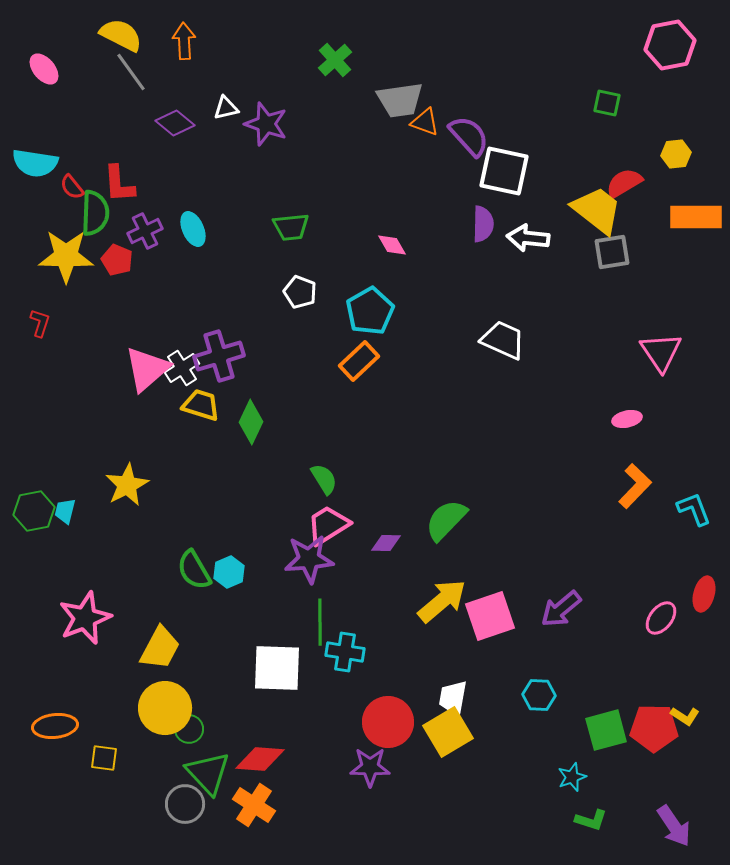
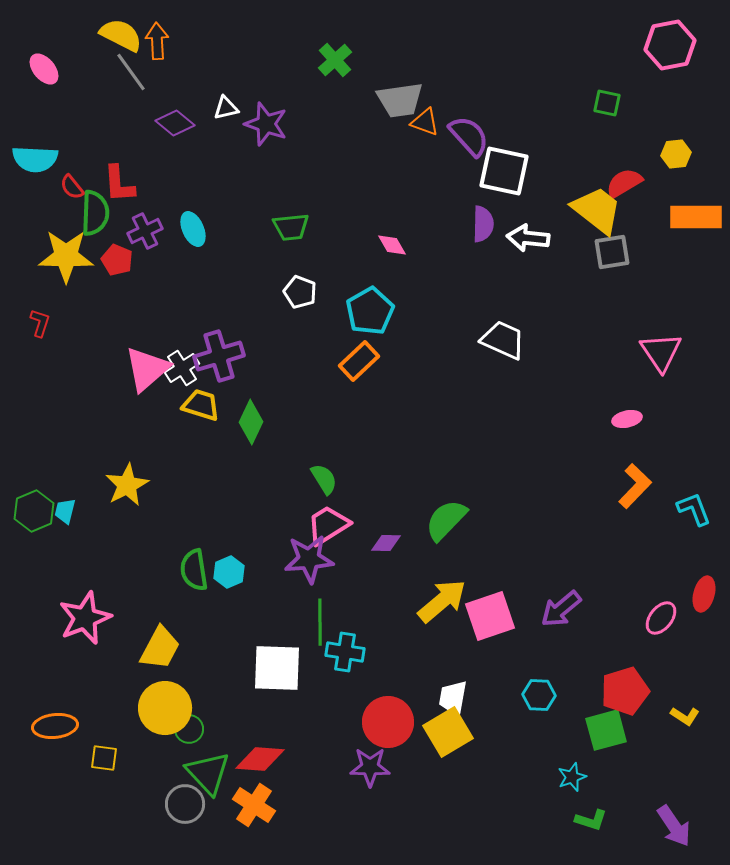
orange arrow at (184, 41): moved 27 px left
cyan semicircle at (35, 163): moved 4 px up; rotated 6 degrees counterclockwise
green hexagon at (34, 511): rotated 12 degrees counterclockwise
green semicircle at (194, 570): rotated 21 degrees clockwise
red pentagon at (654, 728): moved 29 px left, 37 px up; rotated 18 degrees counterclockwise
